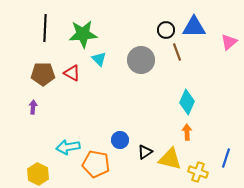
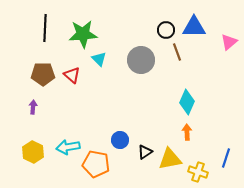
red triangle: moved 2 px down; rotated 12 degrees clockwise
yellow triangle: rotated 25 degrees counterclockwise
yellow hexagon: moved 5 px left, 22 px up
